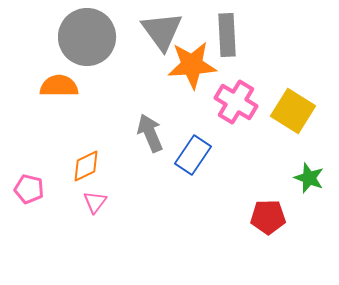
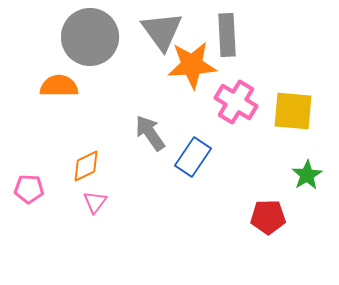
gray circle: moved 3 px right
yellow square: rotated 27 degrees counterclockwise
gray arrow: rotated 12 degrees counterclockwise
blue rectangle: moved 2 px down
green star: moved 2 px left, 3 px up; rotated 20 degrees clockwise
pink pentagon: rotated 12 degrees counterclockwise
